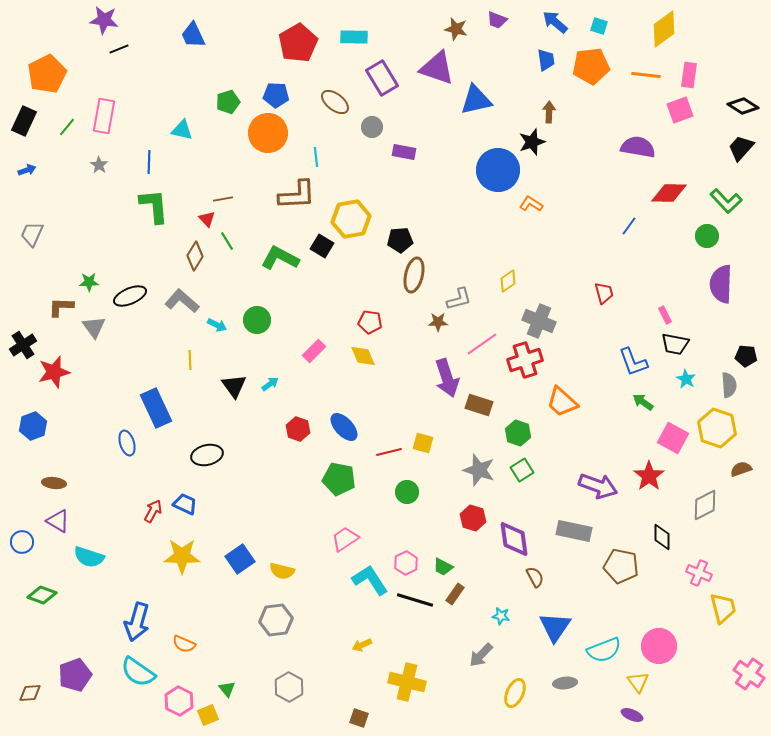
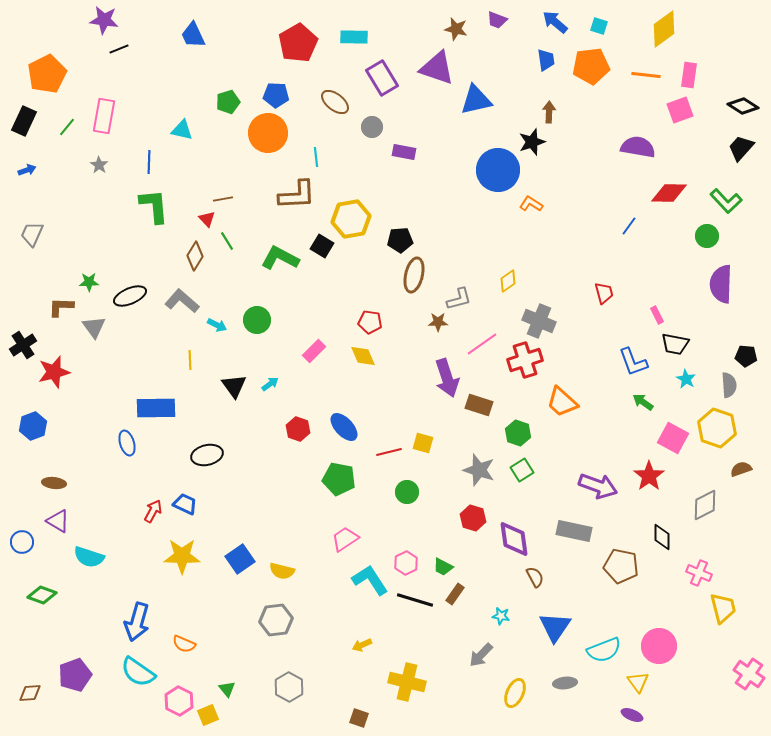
pink rectangle at (665, 315): moved 8 px left
blue rectangle at (156, 408): rotated 66 degrees counterclockwise
